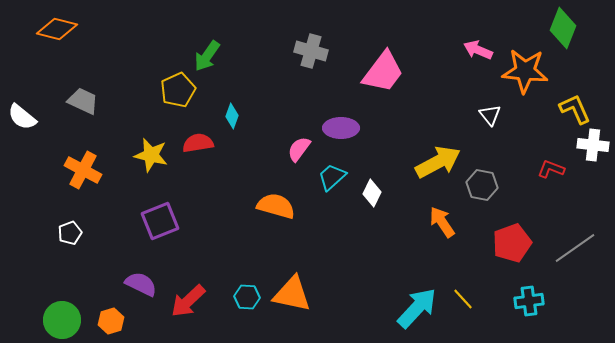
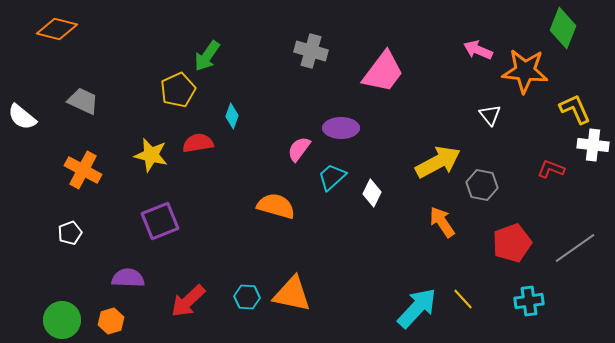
purple semicircle: moved 13 px left, 6 px up; rotated 24 degrees counterclockwise
